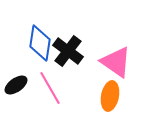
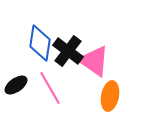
pink triangle: moved 22 px left, 1 px up
